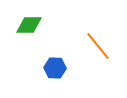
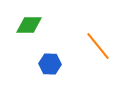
blue hexagon: moved 5 px left, 4 px up
